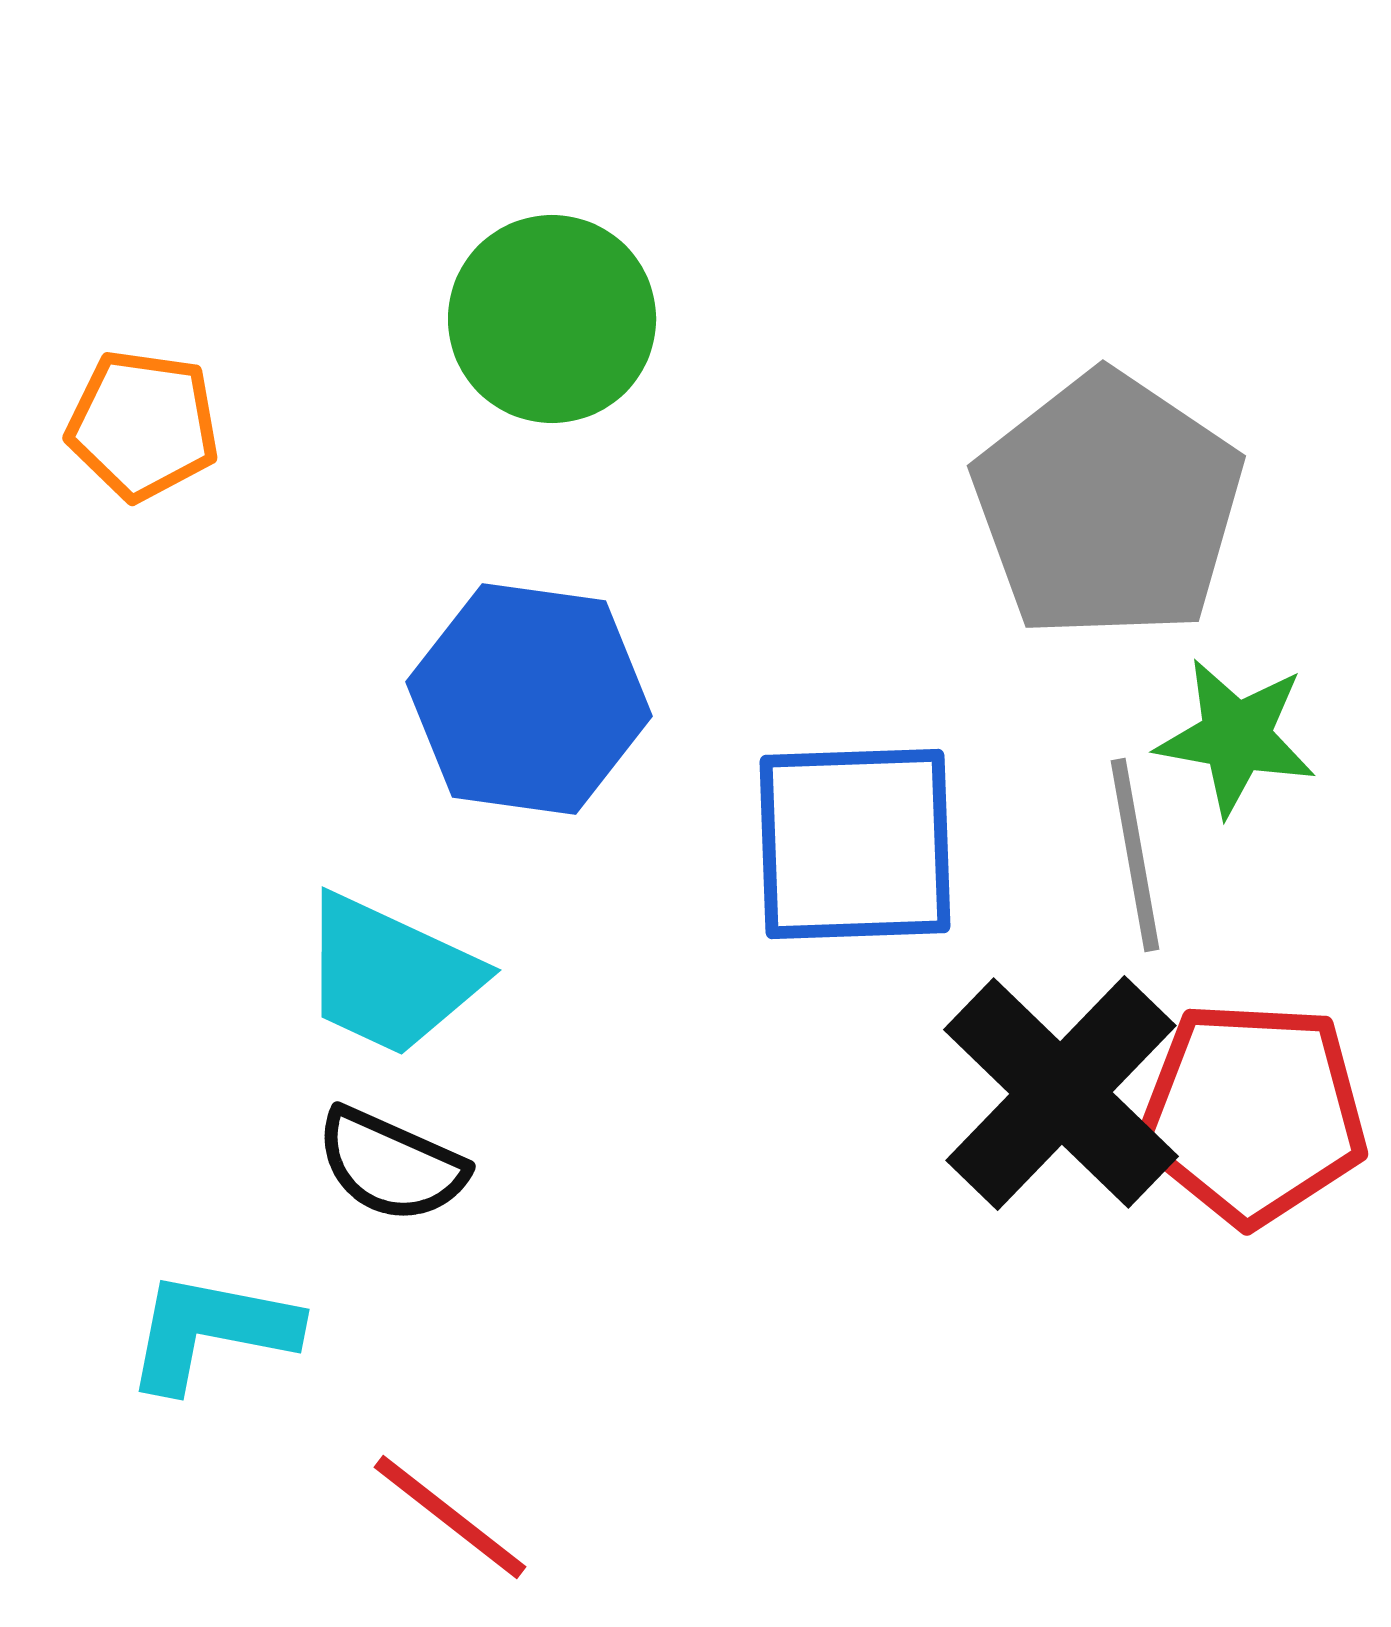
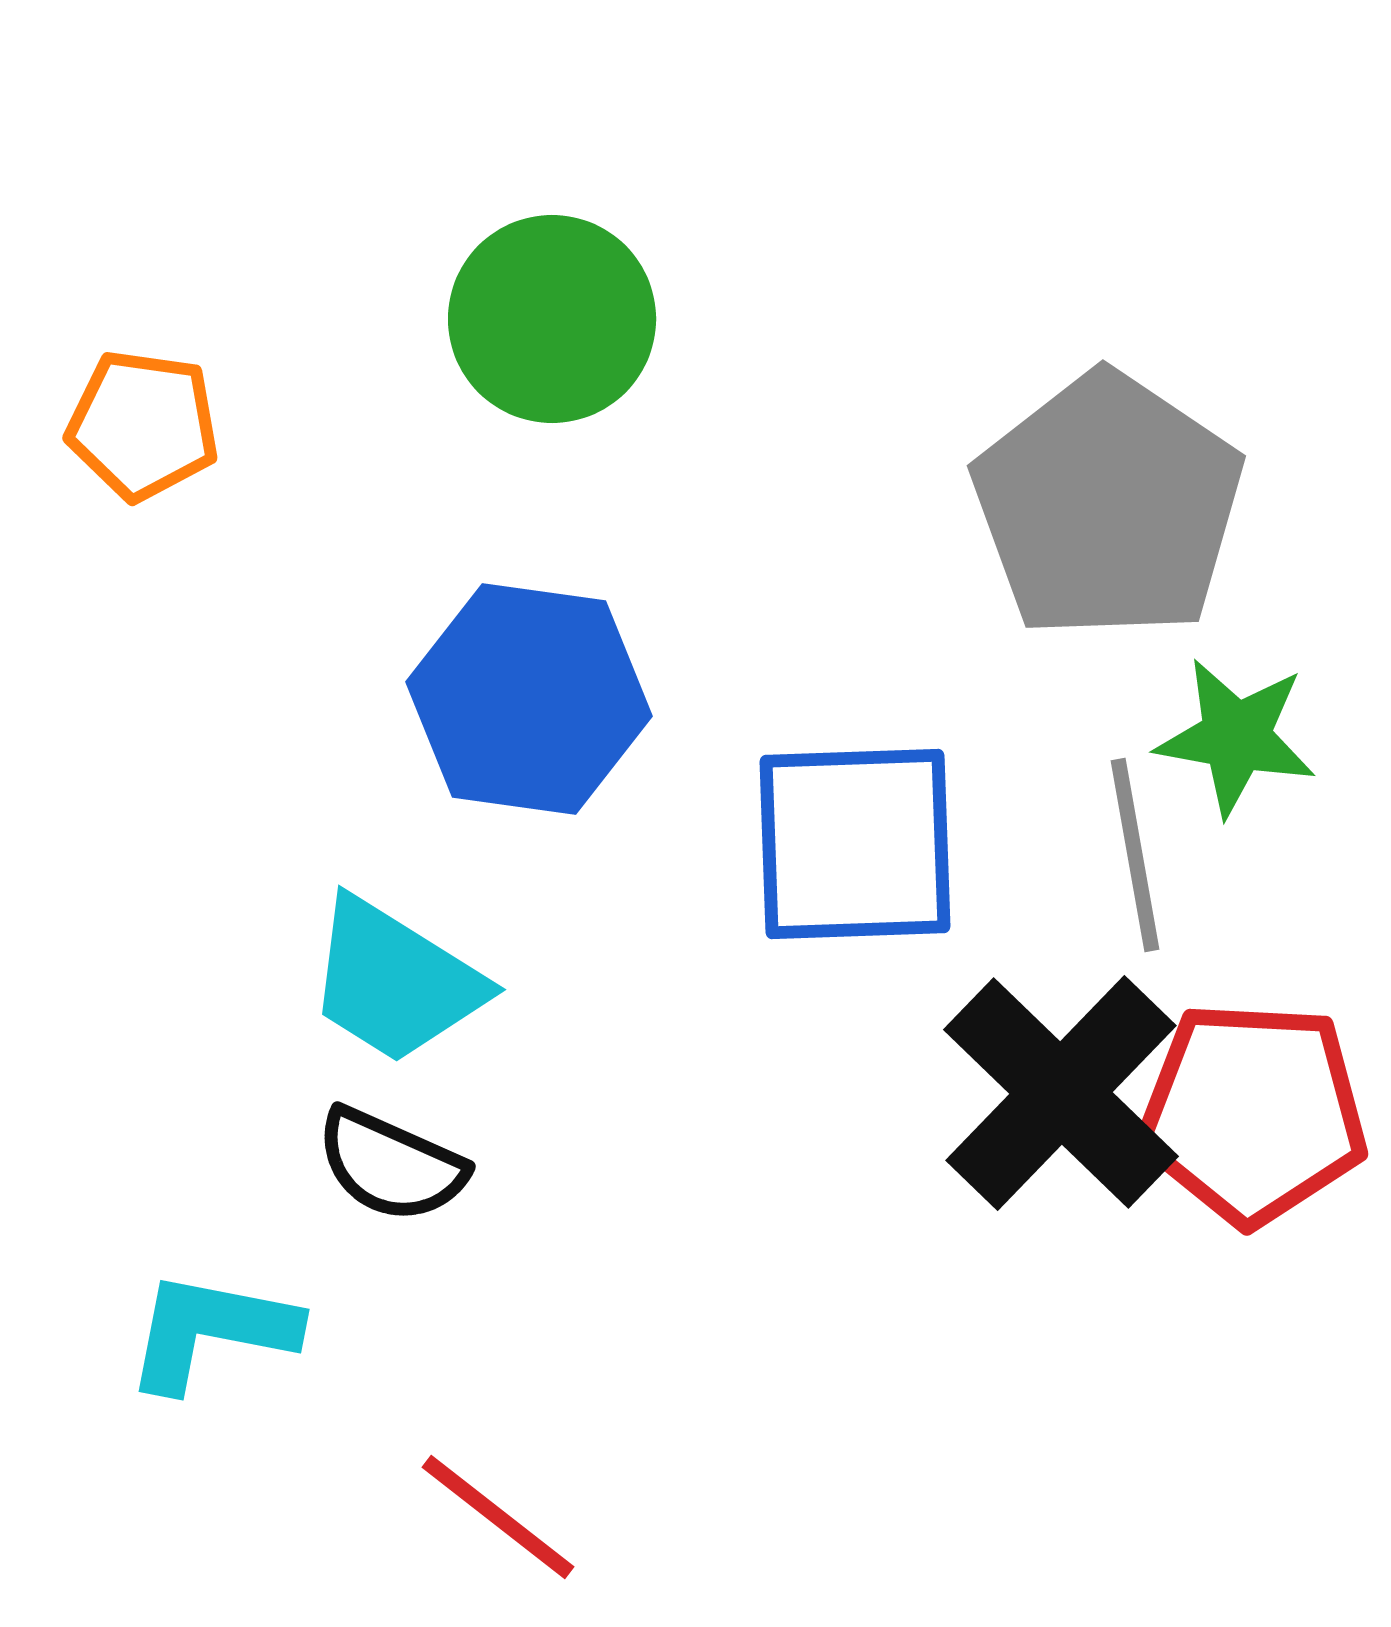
cyan trapezoid: moved 5 px right, 6 px down; rotated 7 degrees clockwise
red line: moved 48 px right
